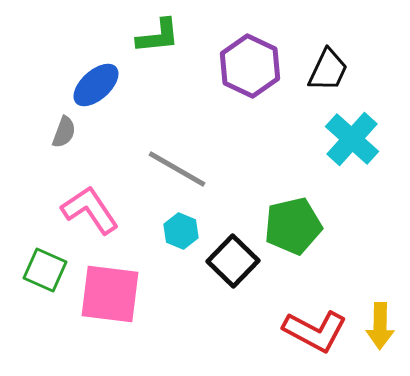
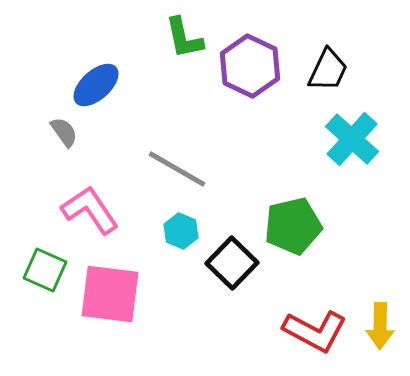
green L-shape: moved 26 px right, 2 px down; rotated 84 degrees clockwise
gray semicircle: rotated 56 degrees counterclockwise
black square: moved 1 px left, 2 px down
